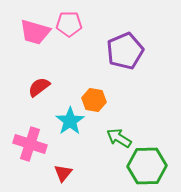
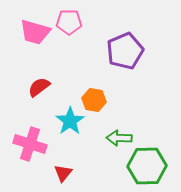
pink pentagon: moved 2 px up
green arrow: rotated 30 degrees counterclockwise
